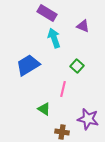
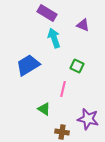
purple triangle: moved 1 px up
green square: rotated 16 degrees counterclockwise
